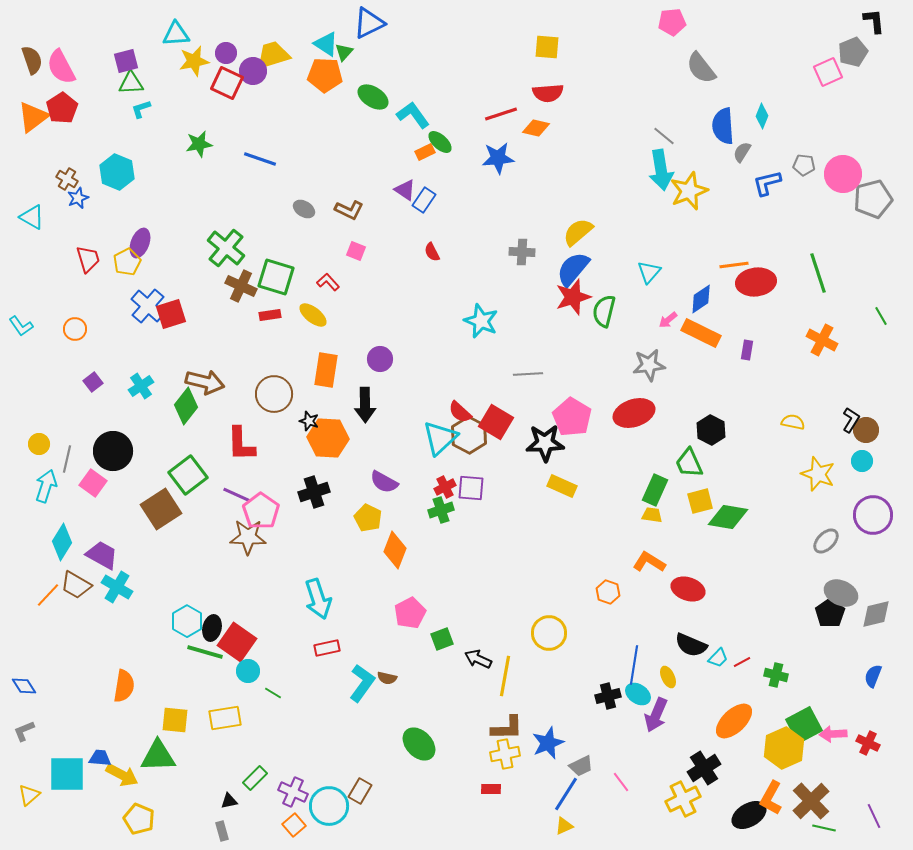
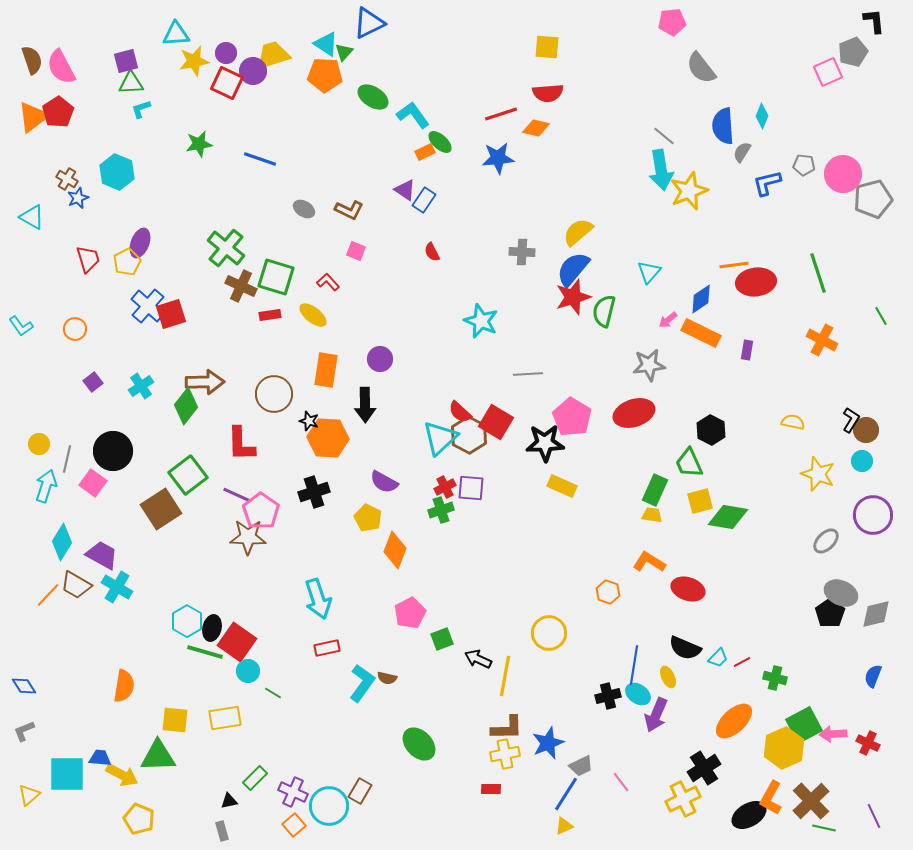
red pentagon at (62, 108): moved 4 px left, 4 px down
brown arrow at (205, 382): rotated 15 degrees counterclockwise
black semicircle at (691, 645): moved 6 px left, 3 px down
green cross at (776, 675): moved 1 px left, 3 px down
